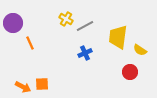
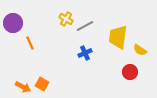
orange square: rotated 32 degrees clockwise
